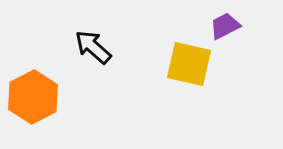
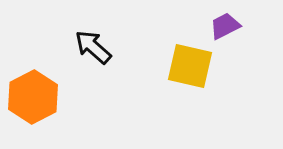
yellow square: moved 1 px right, 2 px down
